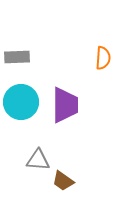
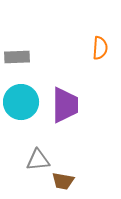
orange semicircle: moved 3 px left, 10 px up
gray triangle: rotated 10 degrees counterclockwise
brown trapezoid: rotated 25 degrees counterclockwise
